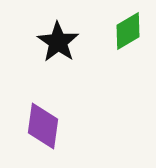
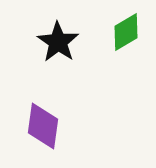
green diamond: moved 2 px left, 1 px down
